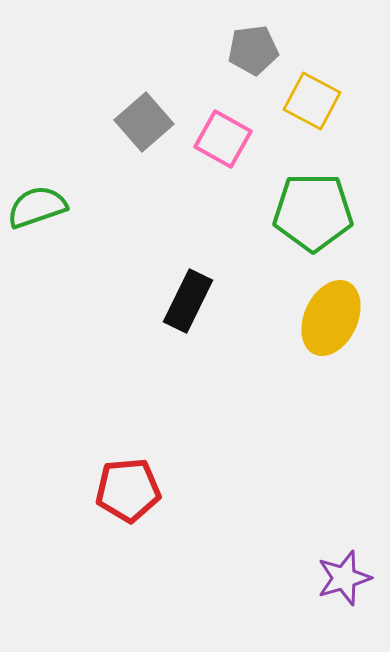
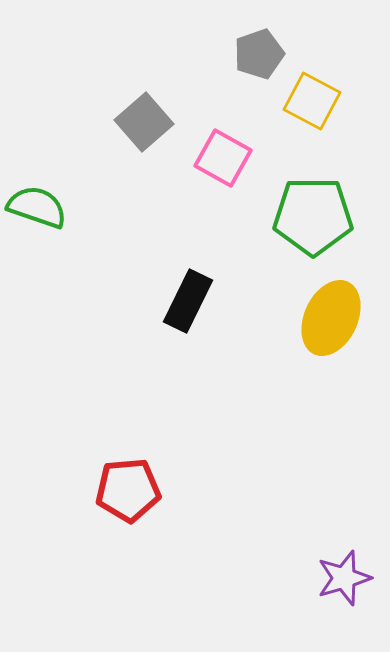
gray pentagon: moved 6 px right, 4 px down; rotated 12 degrees counterclockwise
pink square: moved 19 px down
green semicircle: rotated 38 degrees clockwise
green pentagon: moved 4 px down
